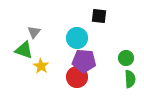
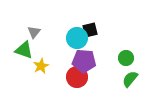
black square: moved 9 px left, 14 px down; rotated 21 degrees counterclockwise
yellow star: rotated 14 degrees clockwise
green semicircle: rotated 138 degrees counterclockwise
